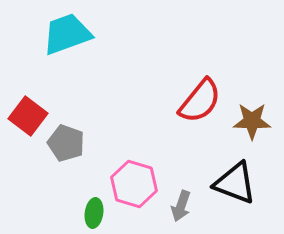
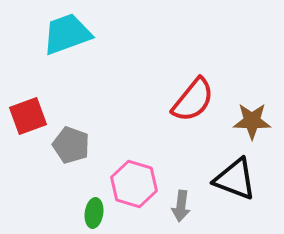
red semicircle: moved 7 px left, 1 px up
red square: rotated 33 degrees clockwise
gray pentagon: moved 5 px right, 2 px down
black triangle: moved 4 px up
gray arrow: rotated 12 degrees counterclockwise
